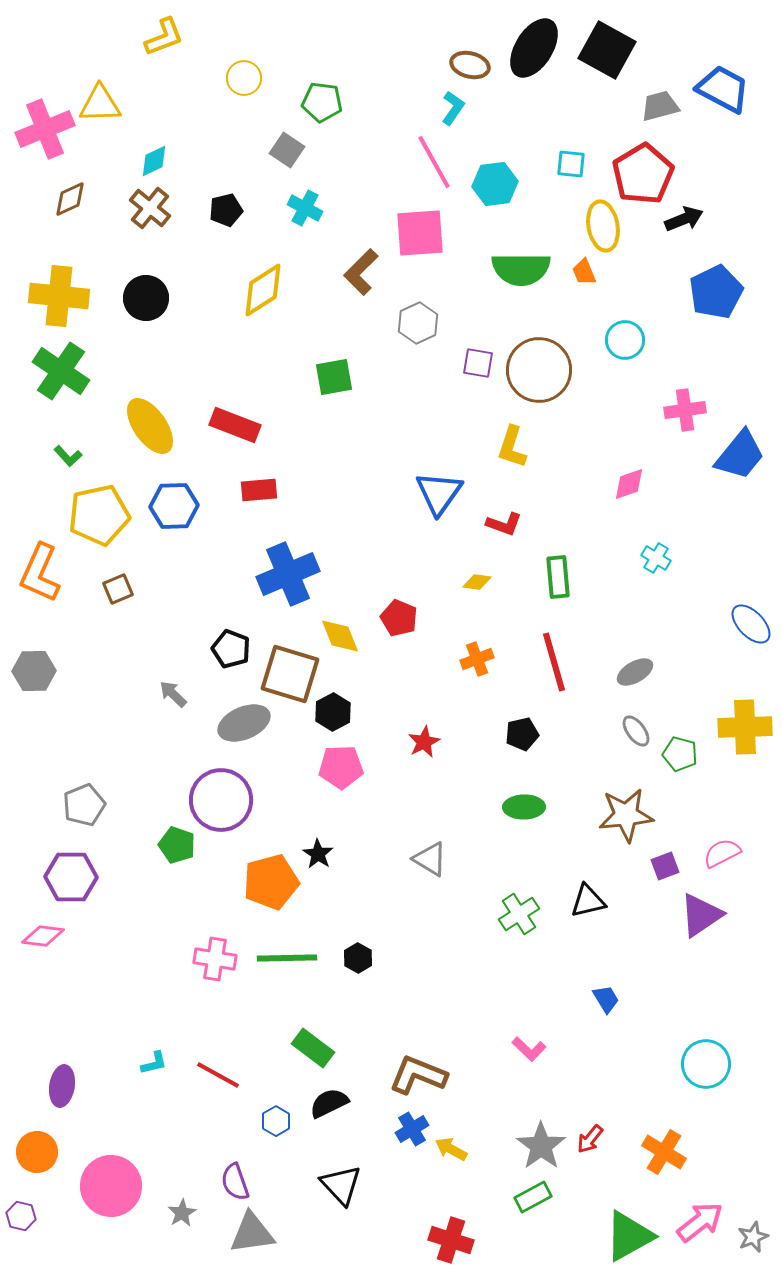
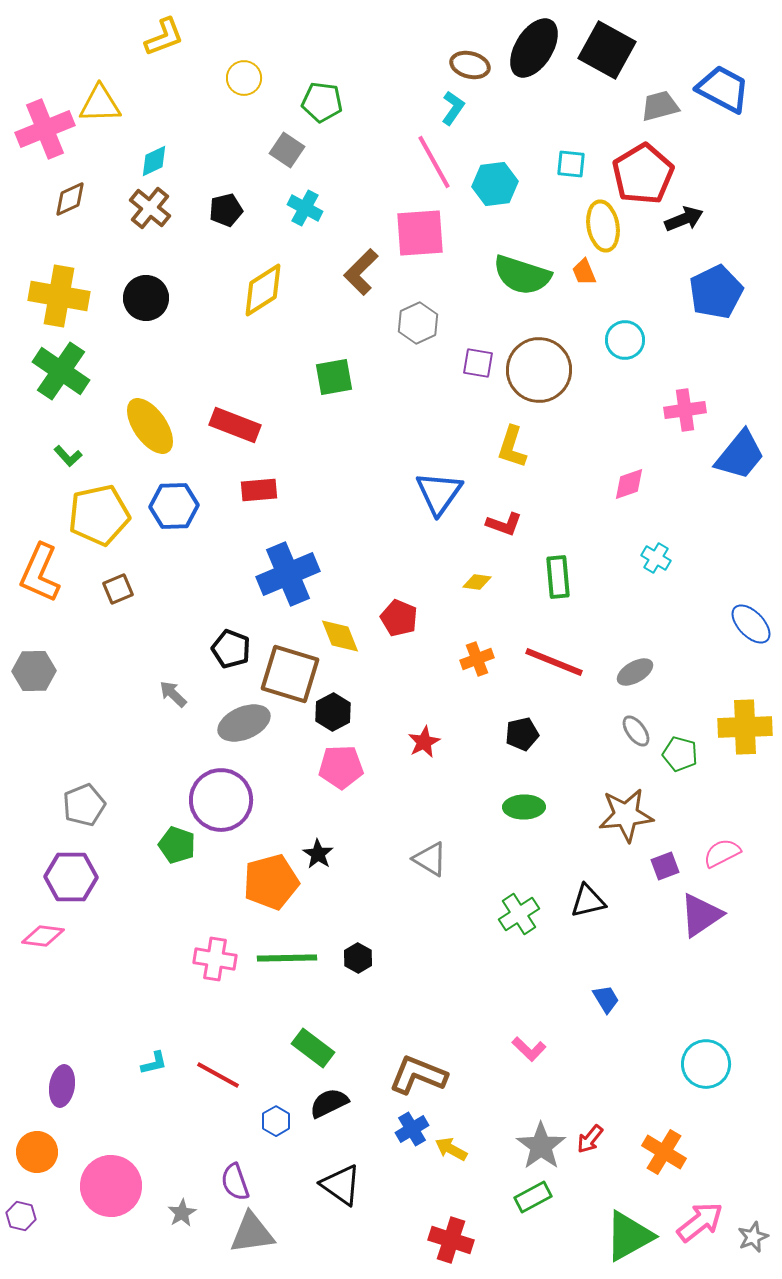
green semicircle at (521, 269): moved 1 px right, 6 px down; rotated 18 degrees clockwise
yellow cross at (59, 296): rotated 4 degrees clockwise
red line at (554, 662): rotated 52 degrees counterclockwise
black triangle at (341, 1185): rotated 12 degrees counterclockwise
